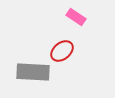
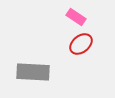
red ellipse: moved 19 px right, 7 px up
